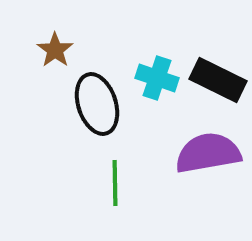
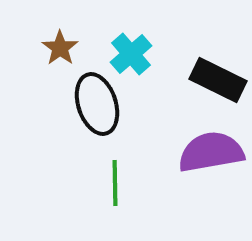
brown star: moved 5 px right, 2 px up
cyan cross: moved 26 px left, 24 px up; rotated 30 degrees clockwise
purple semicircle: moved 3 px right, 1 px up
